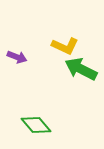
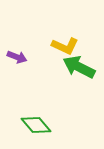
green arrow: moved 2 px left, 2 px up
